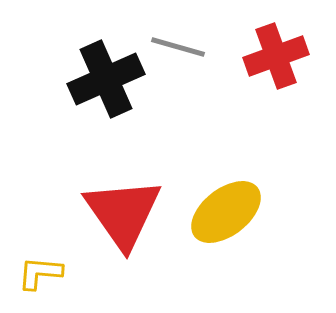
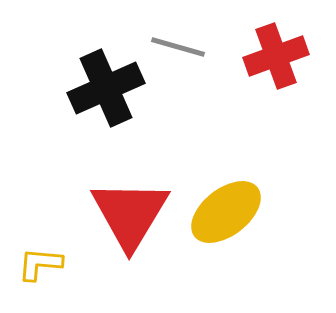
black cross: moved 9 px down
red triangle: moved 7 px right, 1 px down; rotated 6 degrees clockwise
yellow L-shape: moved 9 px up
